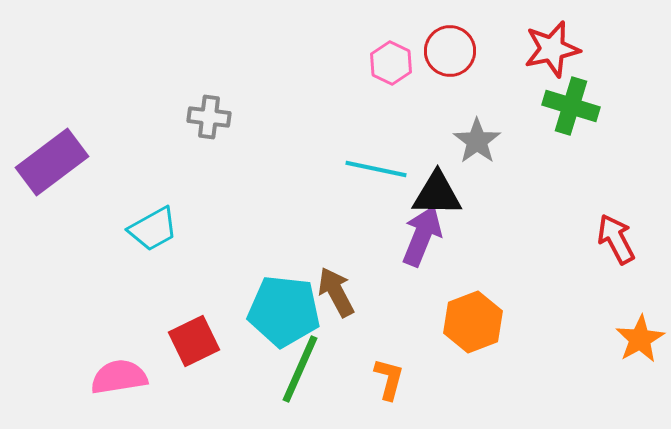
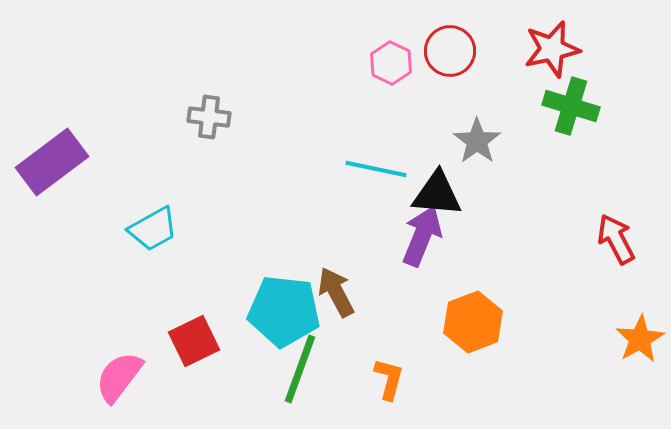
black triangle: rotated 4 degrees clockwise
green line: rotated 4 degrees counterclockwise
pink semicircle: rotated 44 degrees counterclockwise
